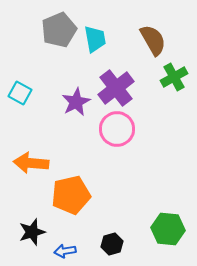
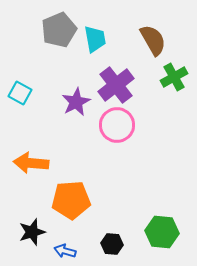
purple cross: moved 3 px up
pink circle: moved 4 px up
orange pentagon: moved 5 px down; rotated 9 degrees clockwise
green hexagon: moved 6 px left, 3 px down
black hexagon: rotated 20 degrees clockwise
blue arrow: rotated 25 degrees clockwise
